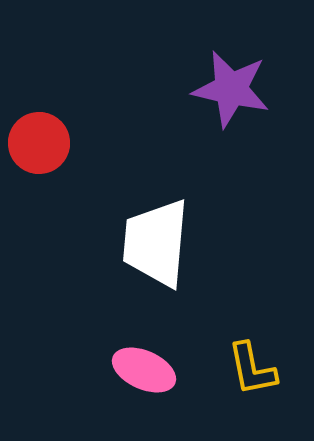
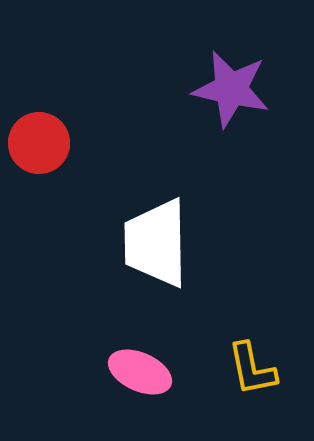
white trapezoid: rotated 6 degrees counterclockwise
pink ellipse: moved 4 px left, 2 px down
